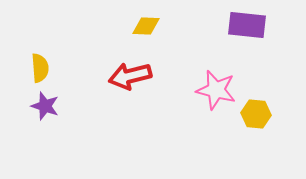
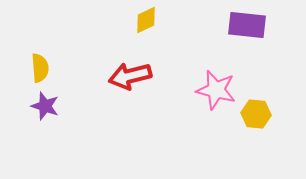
yellow diamond: moved 6 px up; rotated 28 degrees counterclockwise
